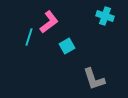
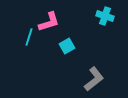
pink L-shape: rotated 20 degrees clockwise
gray L-shape: rotated 110 degrees counterclockwise
